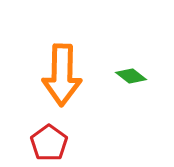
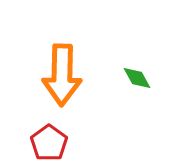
green diamond: moved 6 px right, 2 px down; rotated 24 degrees clockwise
